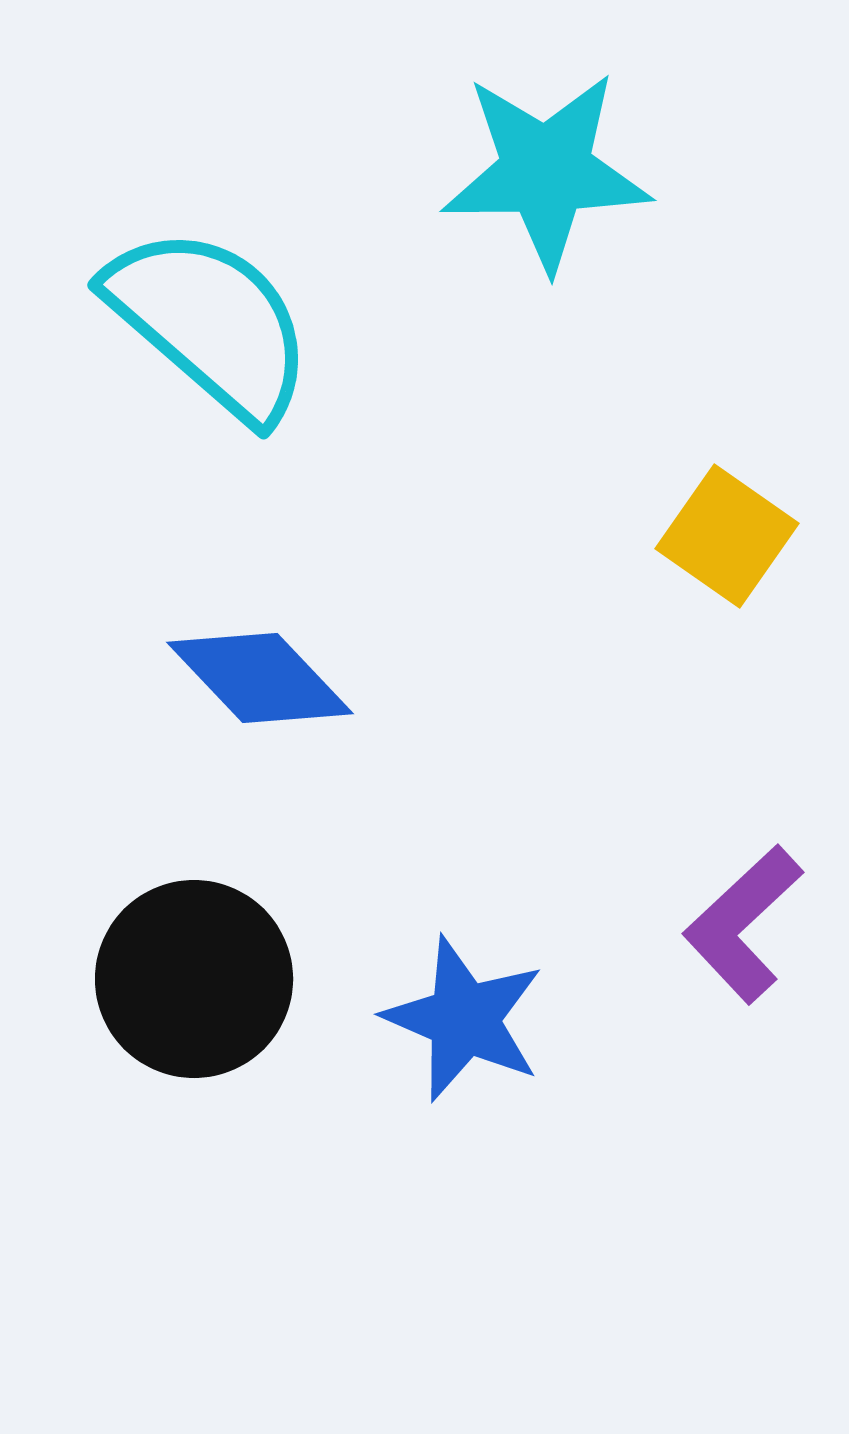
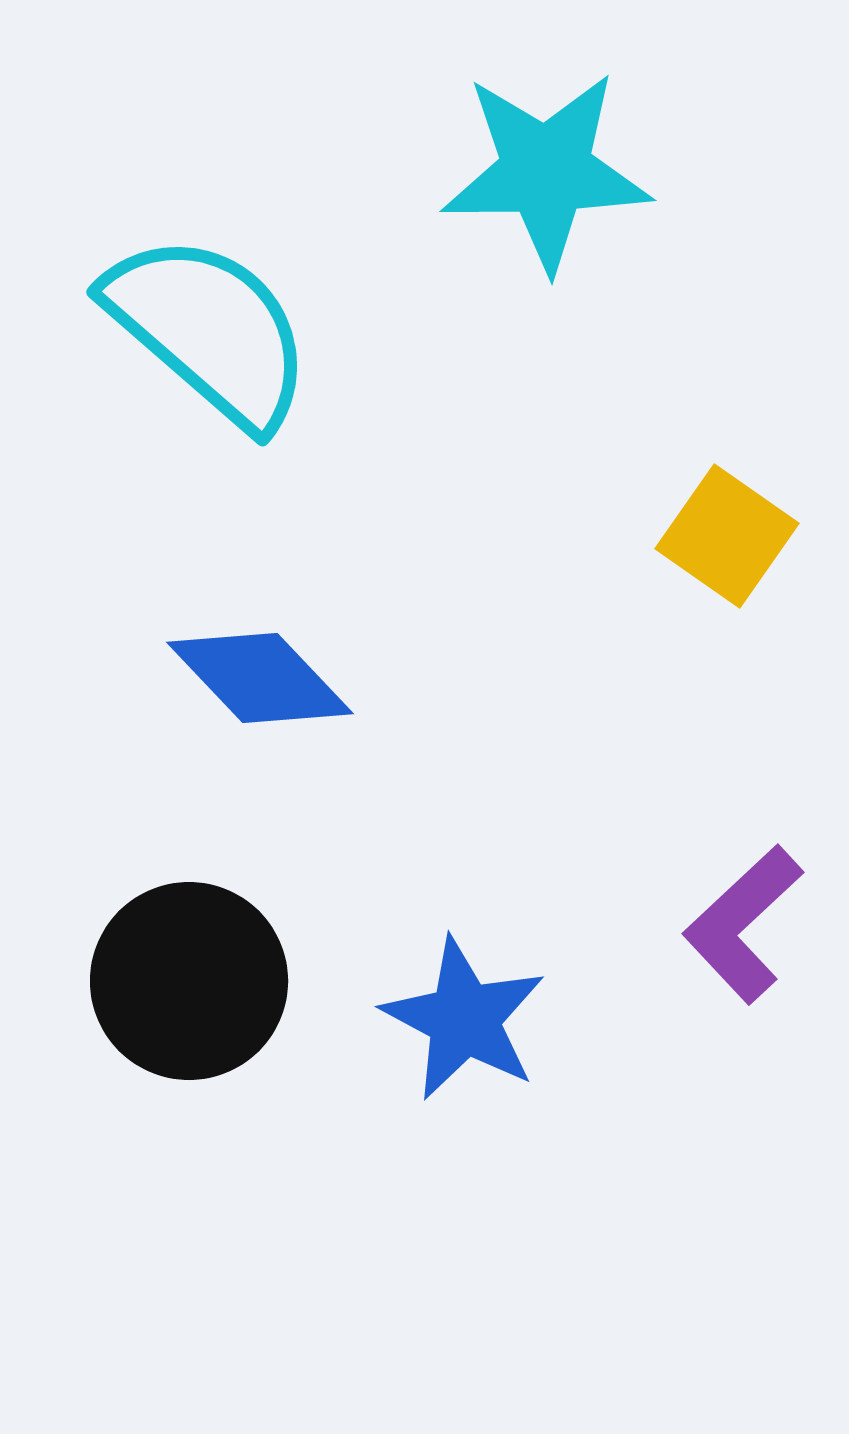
cyan semicircle: moved 1 px left, 7 px down
black circle: moved 5 px left, 2 px down
blue star: rotated 5 degrees clockwise
